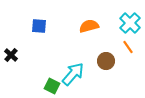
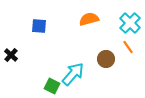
orange semicircle: moved 7 px up
brown circle: moved 2 px up
